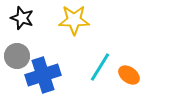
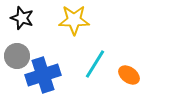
cyan line: moved 5 px left, 3 px up
